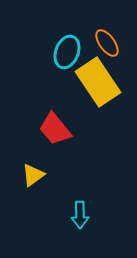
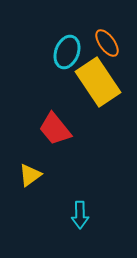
yellow triangle: moved 3 px left
